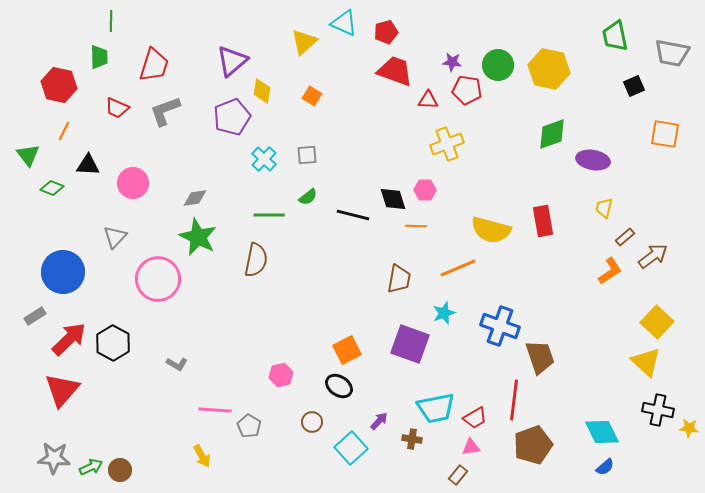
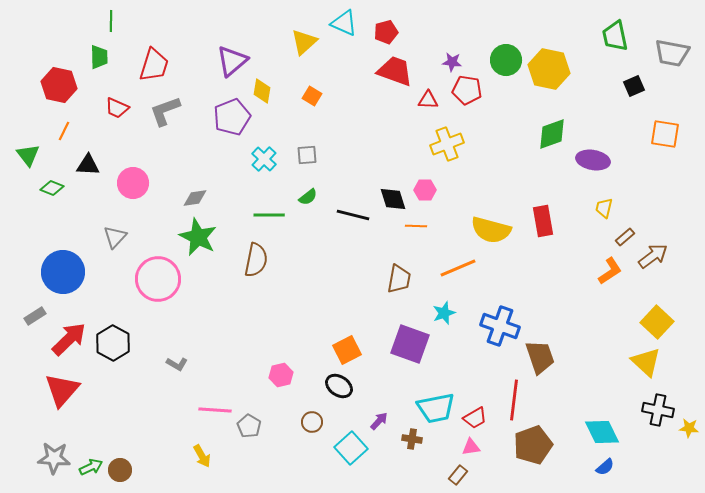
green circle at (498, 65): moved 8 px right, 5 px up
